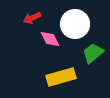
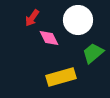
red arrow: rotated 30 degrees counterclockwise
white circle: moved 3 px right, 4 px up
pink diamond: moved 1 px left, 1 px up
